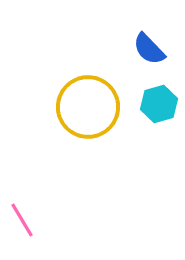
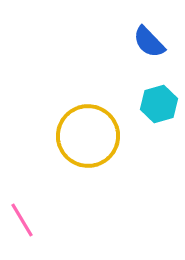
blue semicircle: moved 7 px up
yellow circle: moved 29 px down
